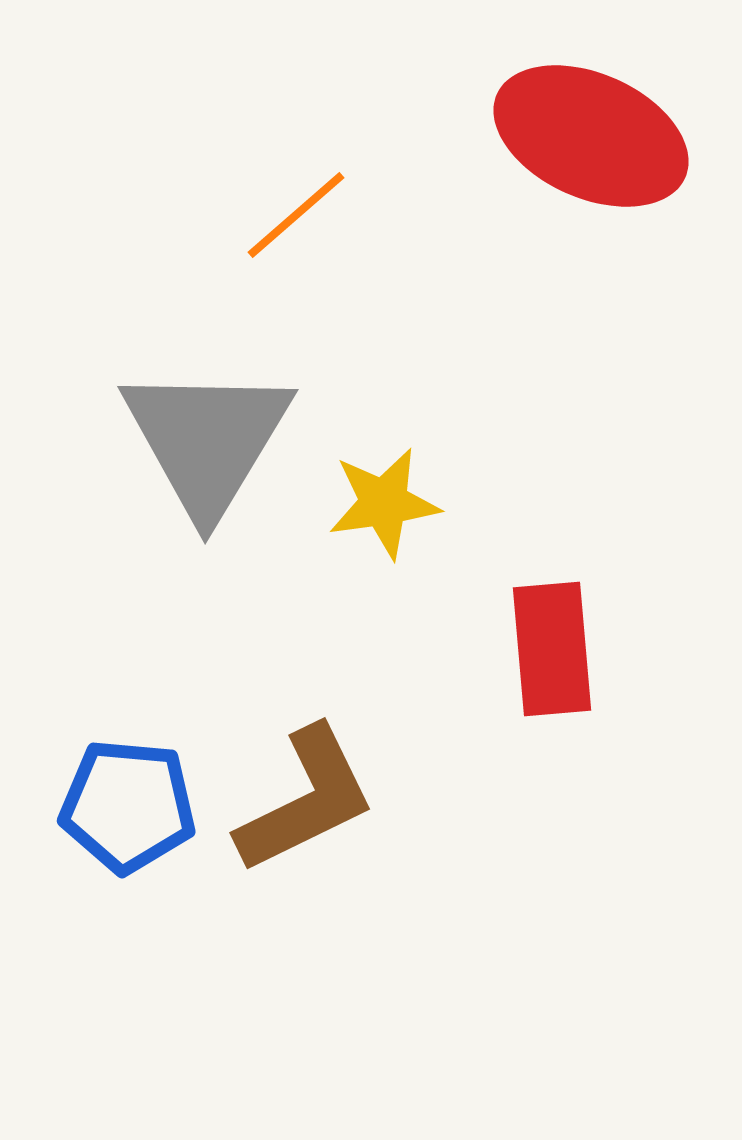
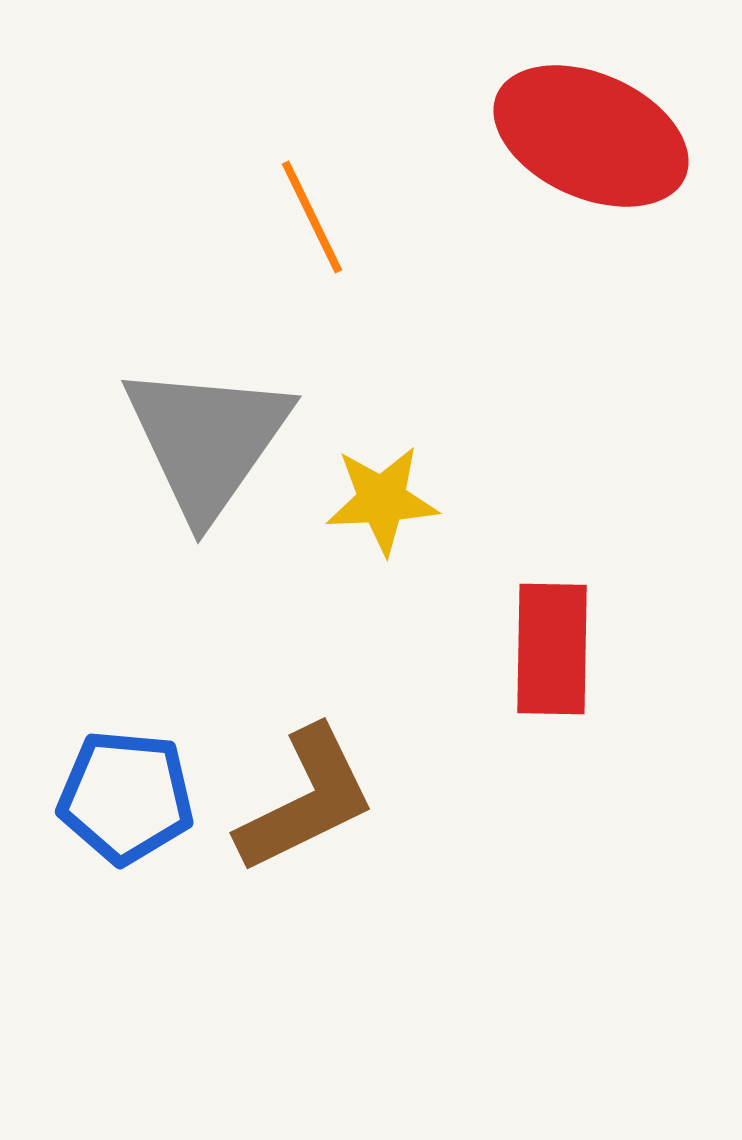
orange line: moved 16 px right, 2 px down; rotated 75 degrees counterclockwise
gray triangle: rotated 4 degrees clockwise
yellow star: moved 2 px left, 3 px up; rotated 5 degrees clockwise
red rectangle: rotated 6 degrees clockwise
blue pentagon: moved 2 px left, 9 px up
